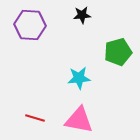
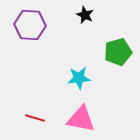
black star: moved 3 px right; rotated 30 degrees clockwise
pink triangle: moved 2 px right, 1 px up
